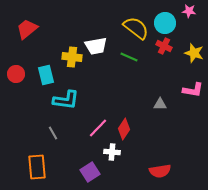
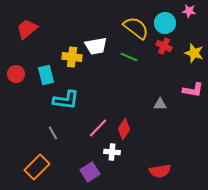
orange rectangle: rotated 50 degrees clockwise
